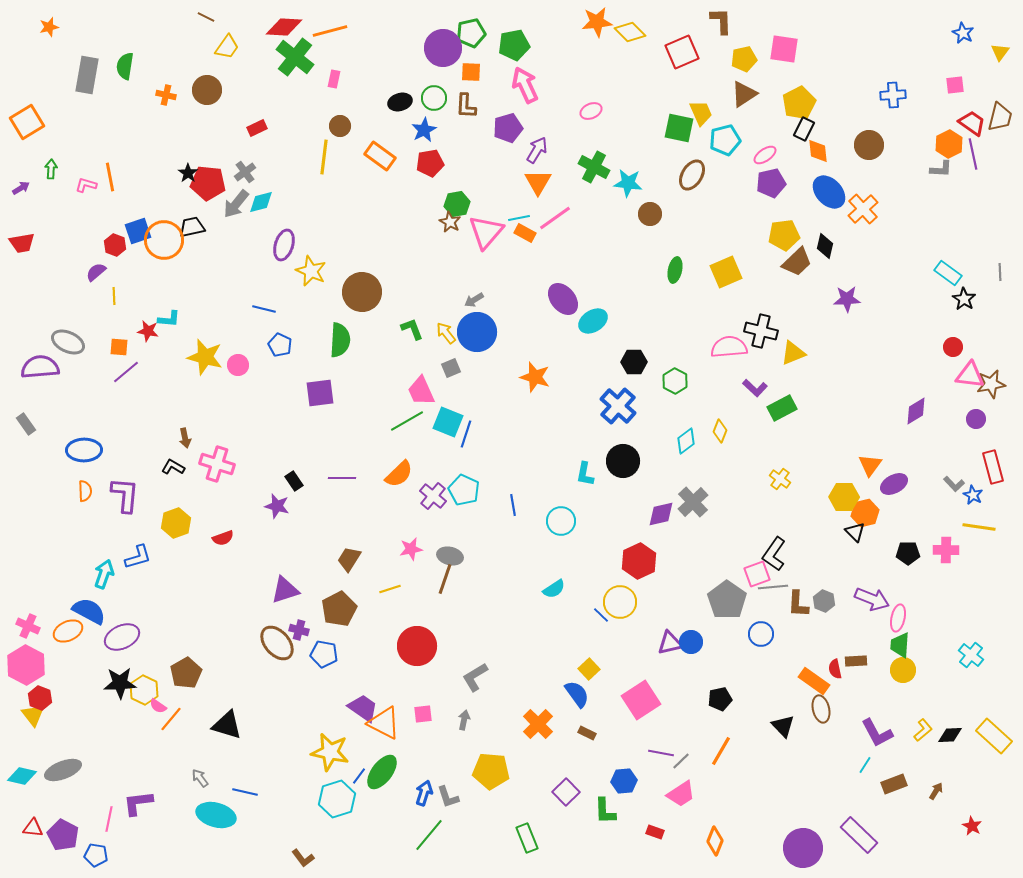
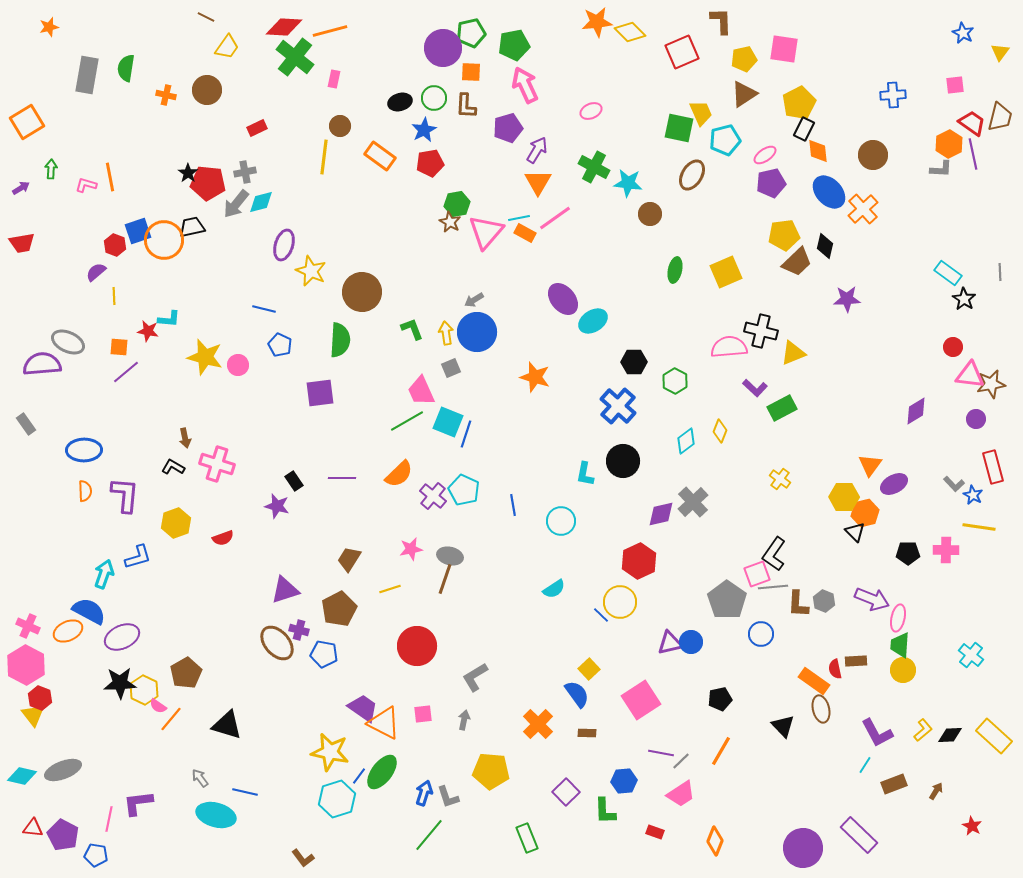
green semicircle at (125, 66): moved 1 px right, 2 px down
brown circle at (869, 145): moved 4 px right, 10 px down
gray cross at (245, 172): rotated 25 degrees clockwise
yellow arrow at (446, 333): rotated 30 degrees clockwise
purple semicircle at (40, 367): moved 2 px right, 3 px up
brown rectangle at (587, 733): rotated 24 degrees counterclockwise
